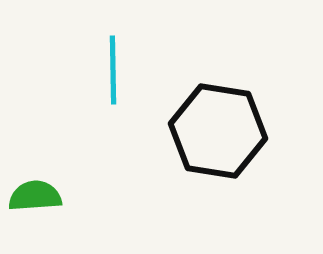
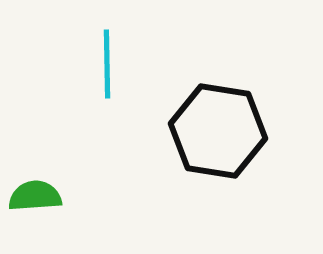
cyan line: moved 6 px left, 6 px up
